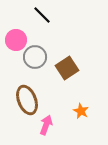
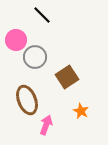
brown square: moved 9 px down
